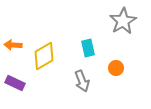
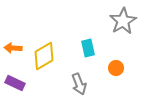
orange arrow: moved 3 px down
gray arrow: moved 3 px left, 3 px down
